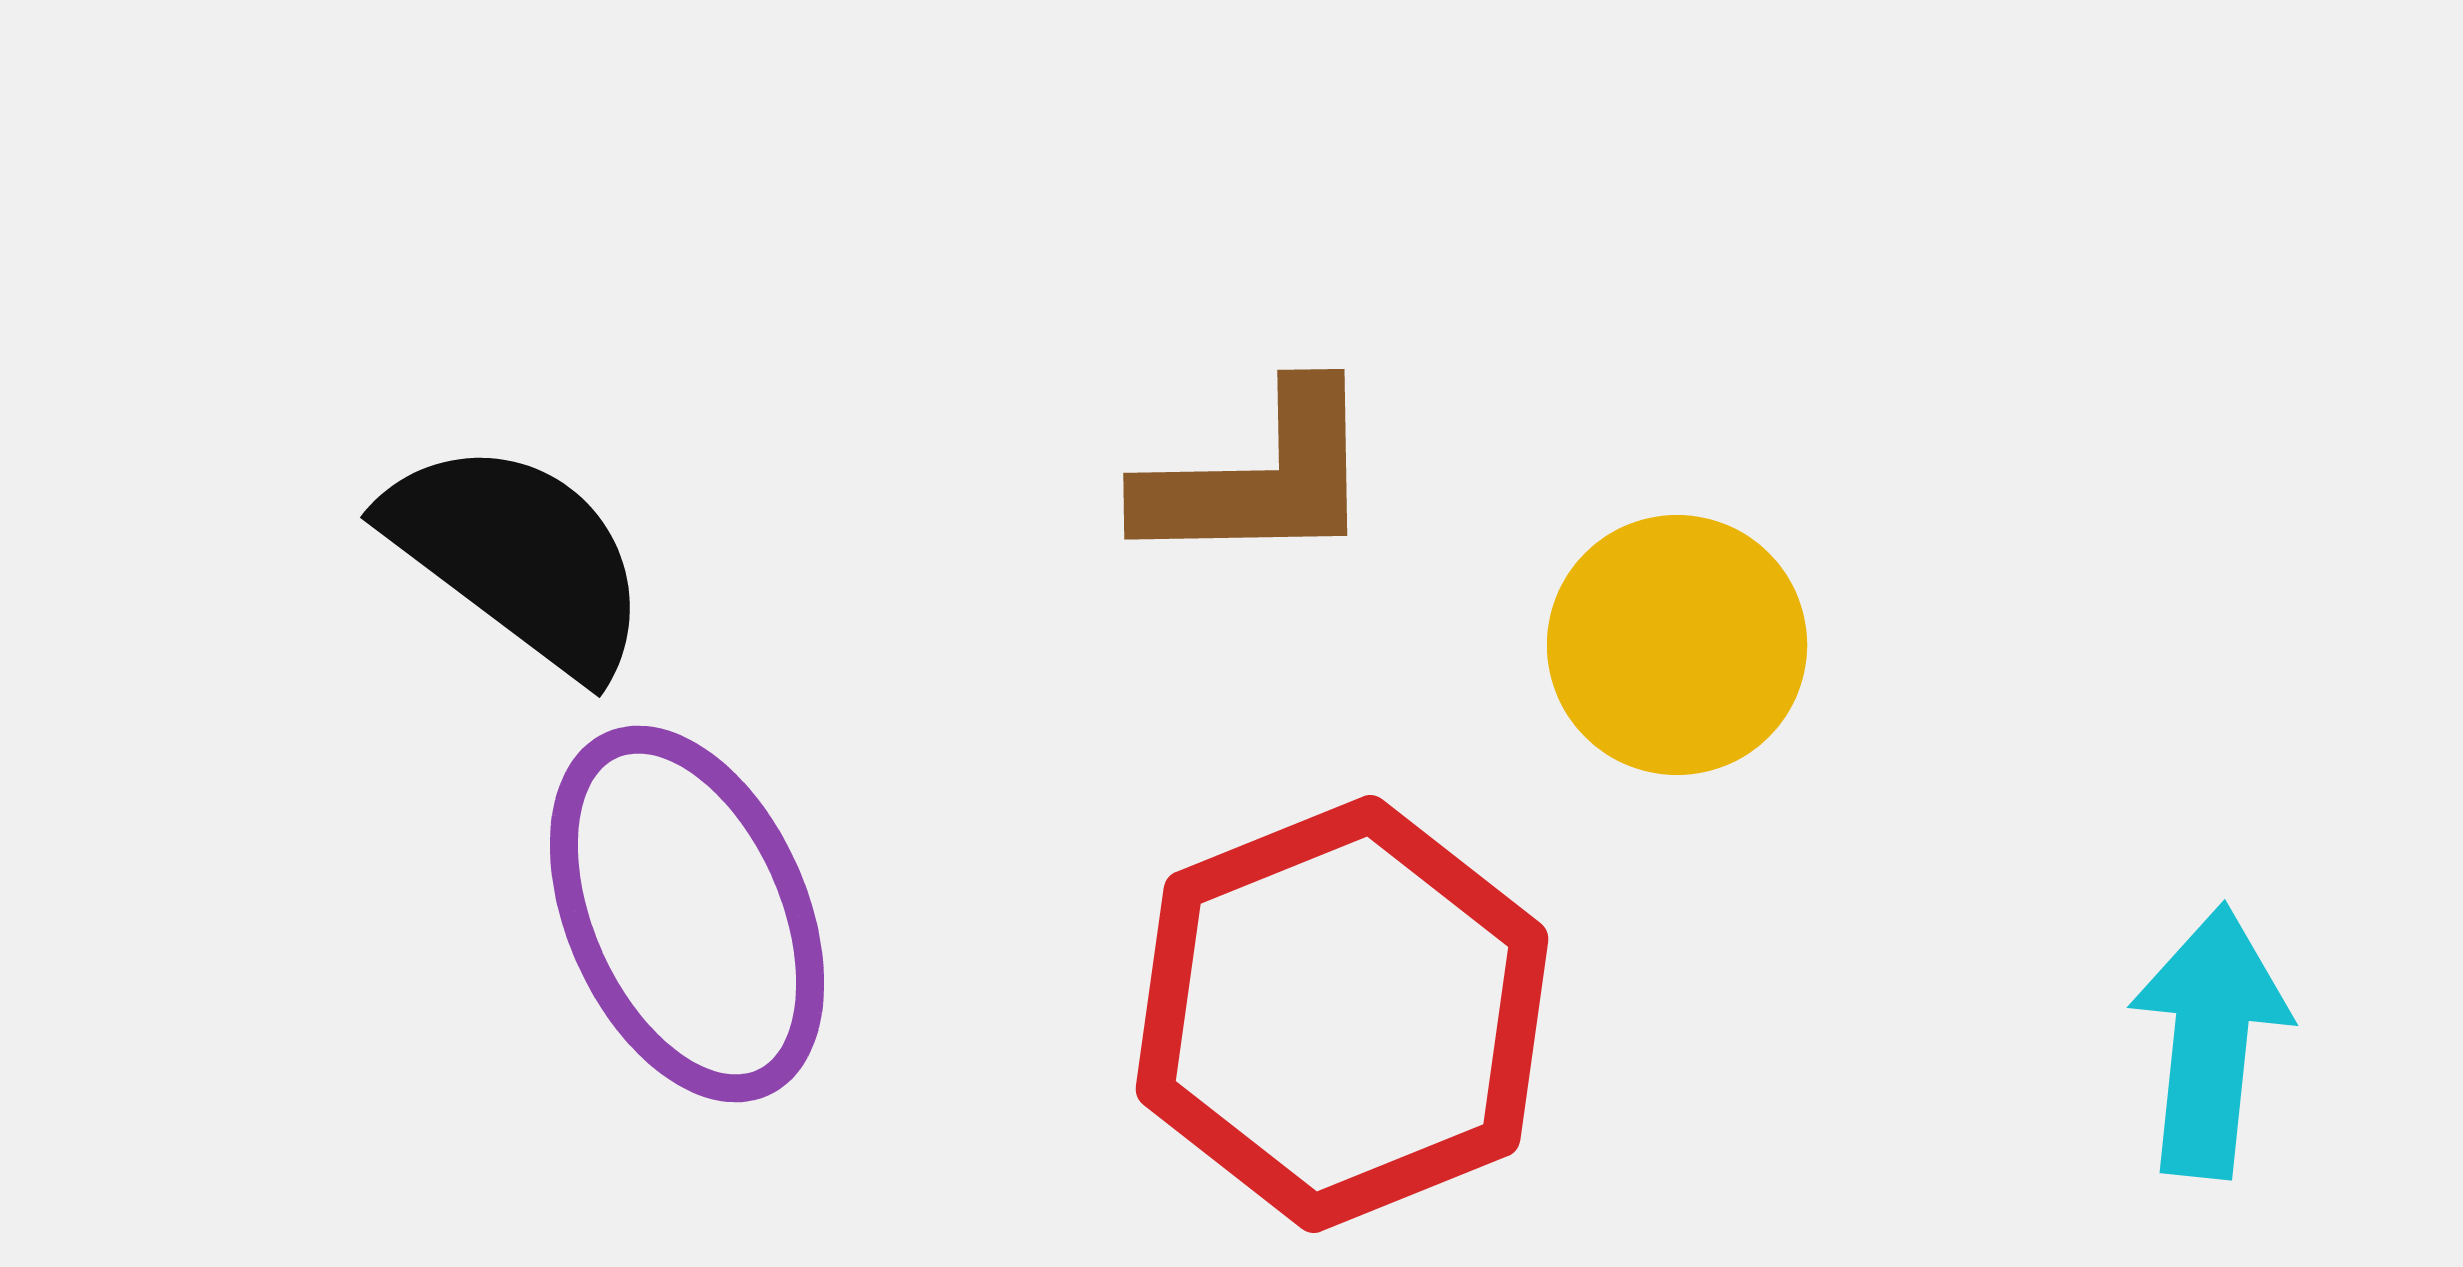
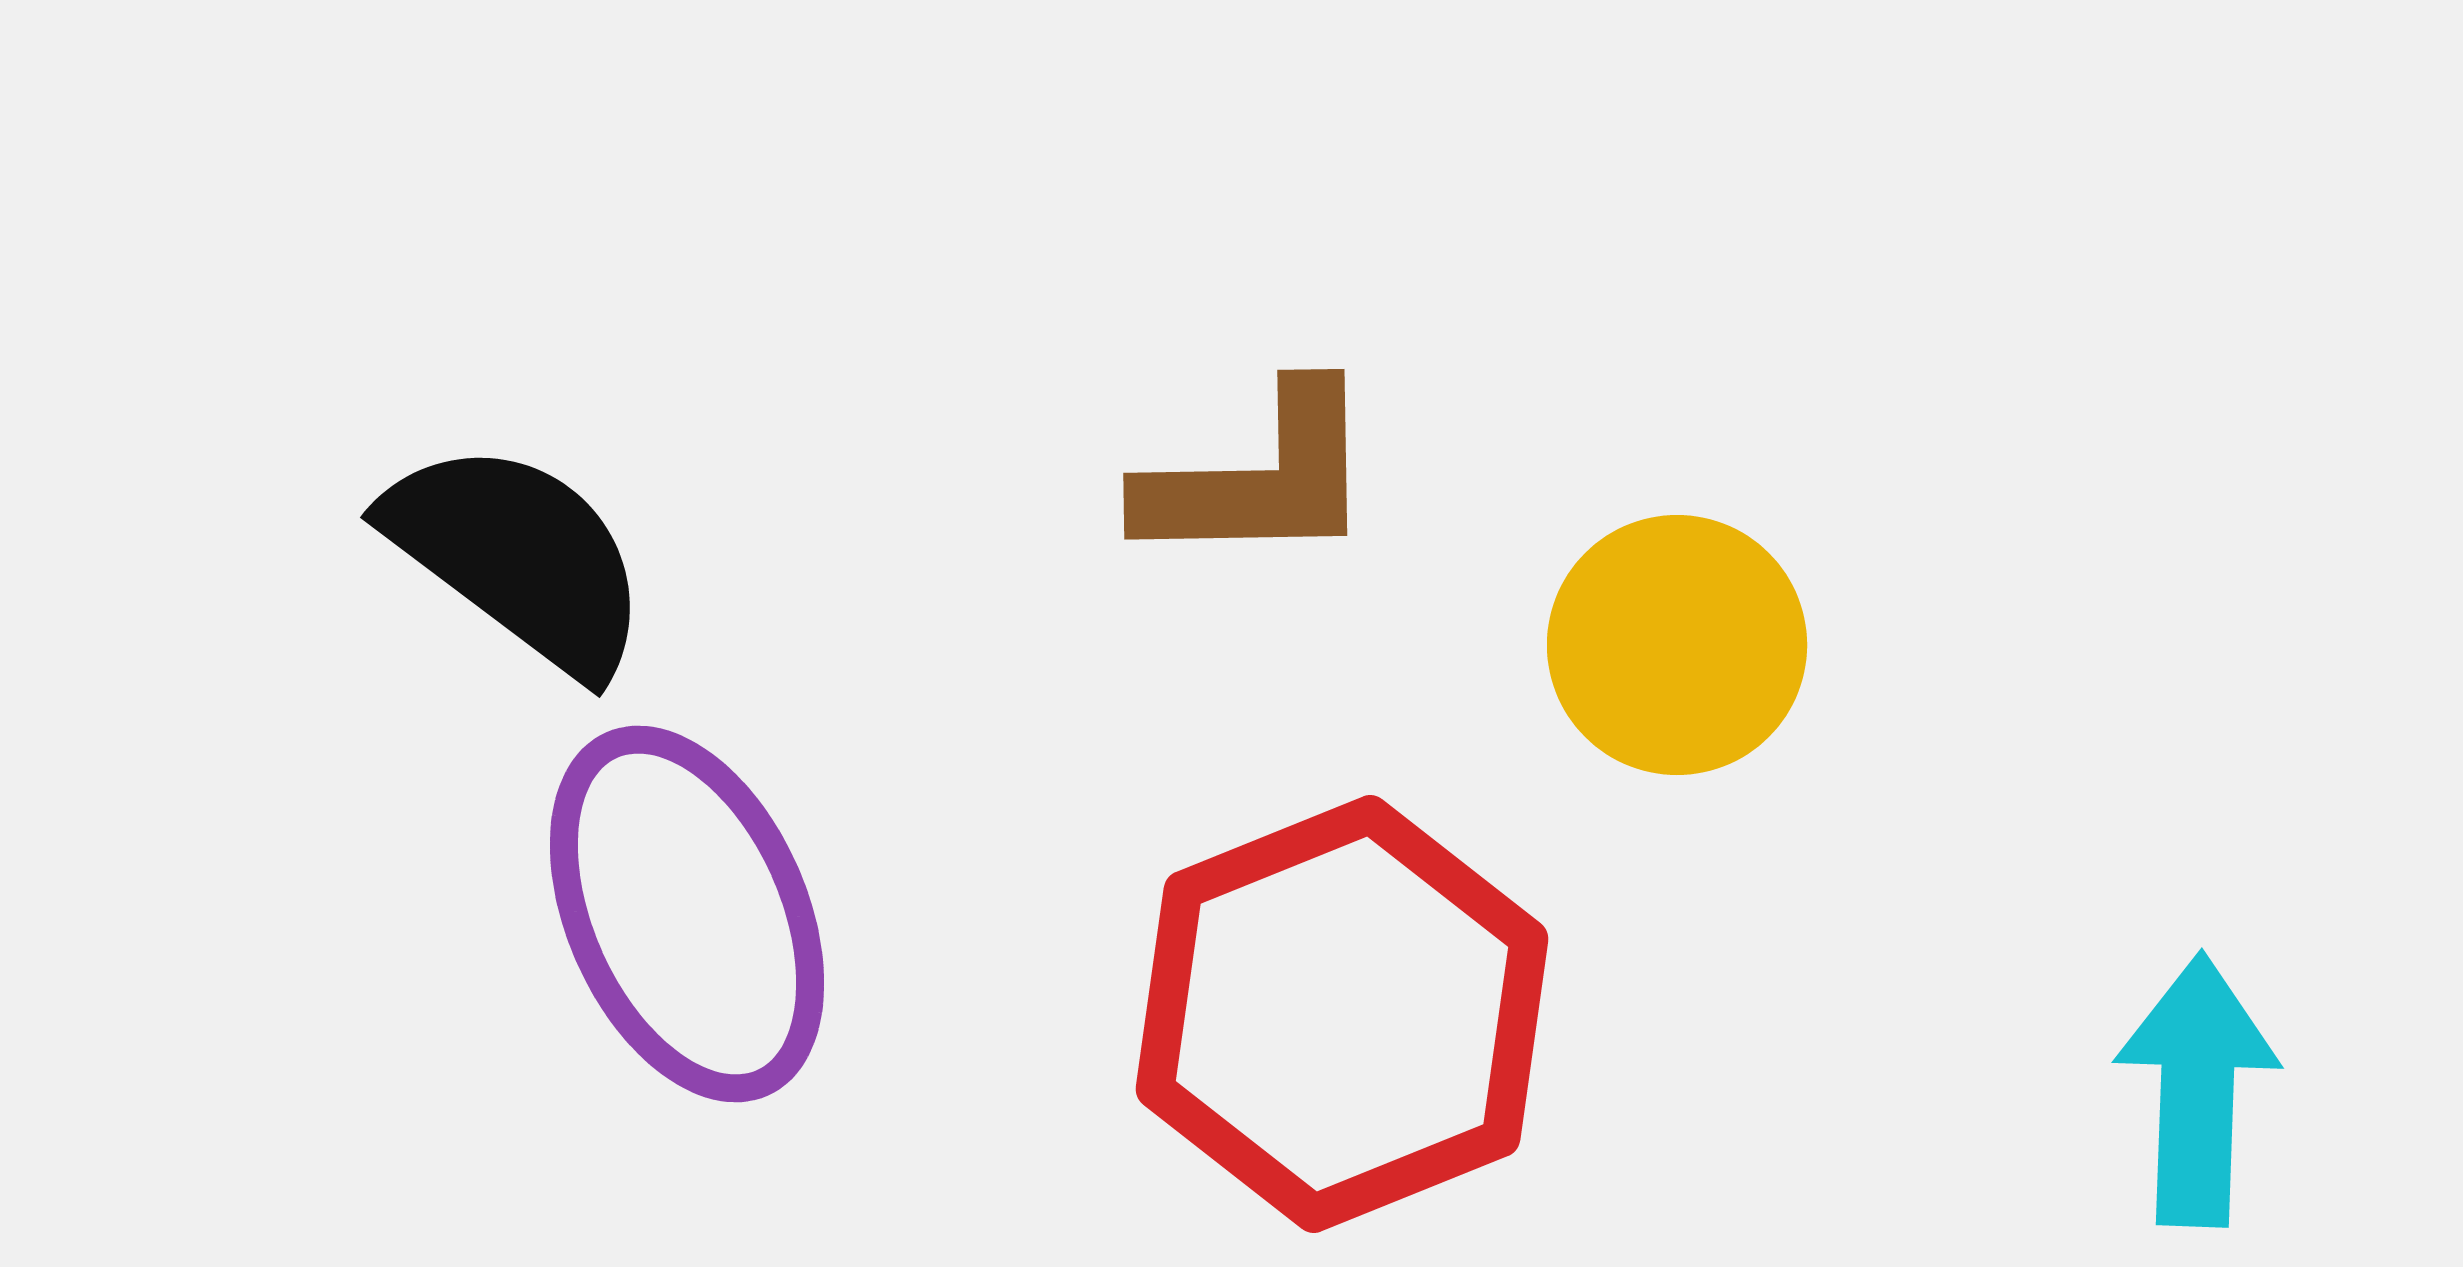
cyan arrow: moved 13 px left, 49 px down; rotated 4 degrees counterclockwise
